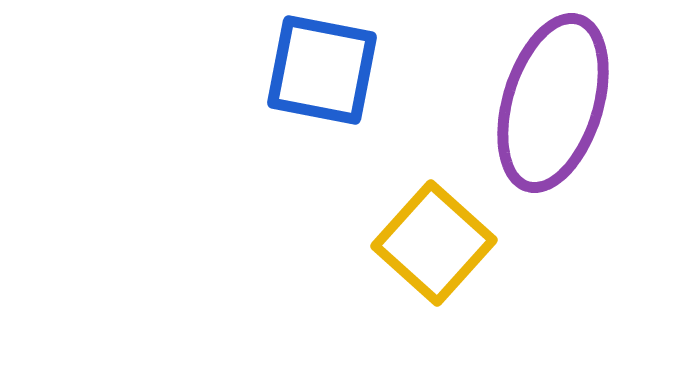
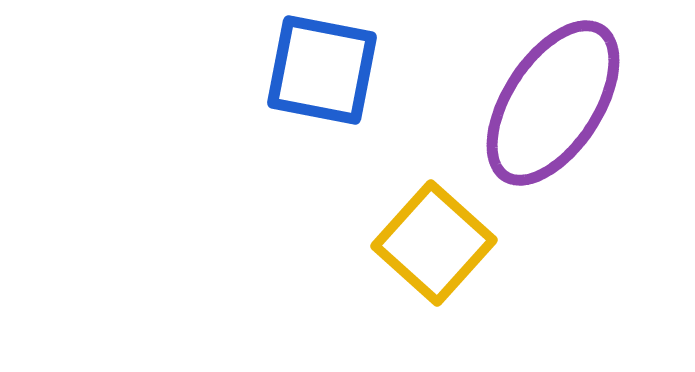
purple ellipse: rotated 16 degrees clockwise
